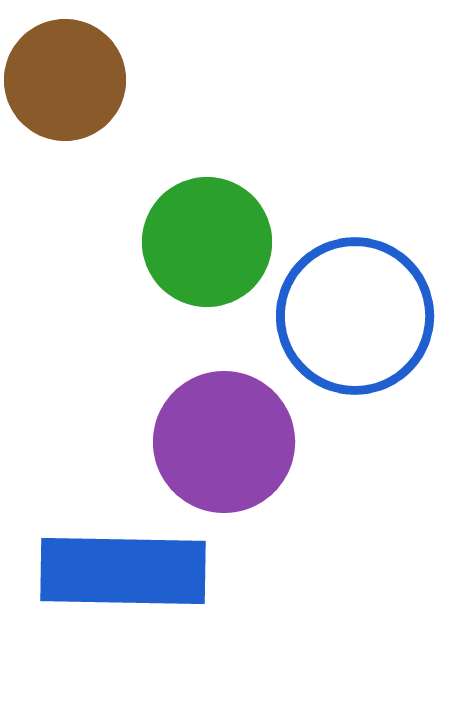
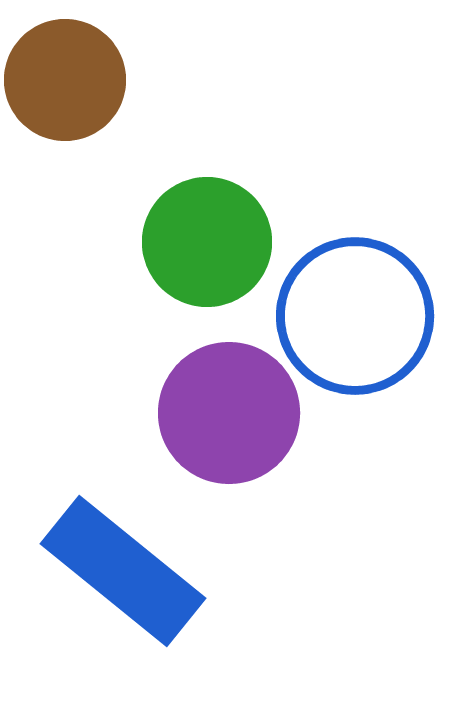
purple circle: moved 5 px right, 29 px up
blue rectangle: rotated 38 degrees clockwise
